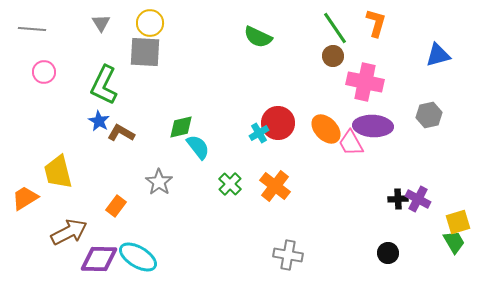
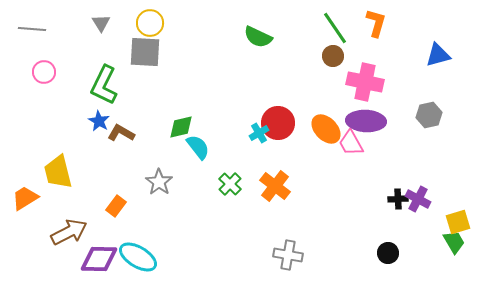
purple ellipse: moved 7 px left, 5 px up
